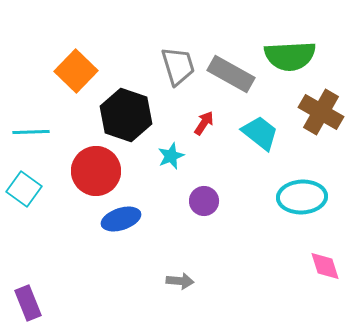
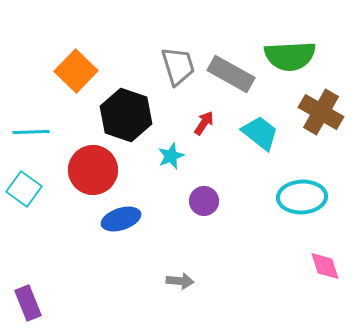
red circle: moved 3 px left, 1 px up
